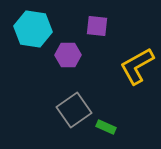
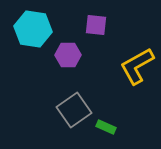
purple square: moved 1 px left, 1 px up
